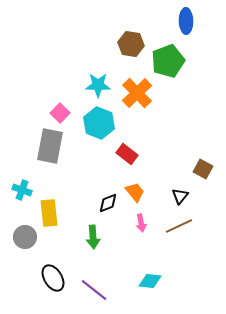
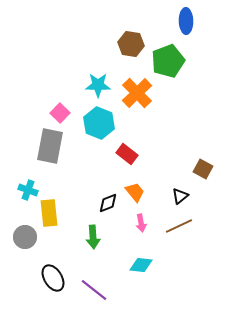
cyan cross: moved 6 px right
black triangle: rotated 12 degrees clockwise
cyan diamond: moved 9 px left, 16 px up
